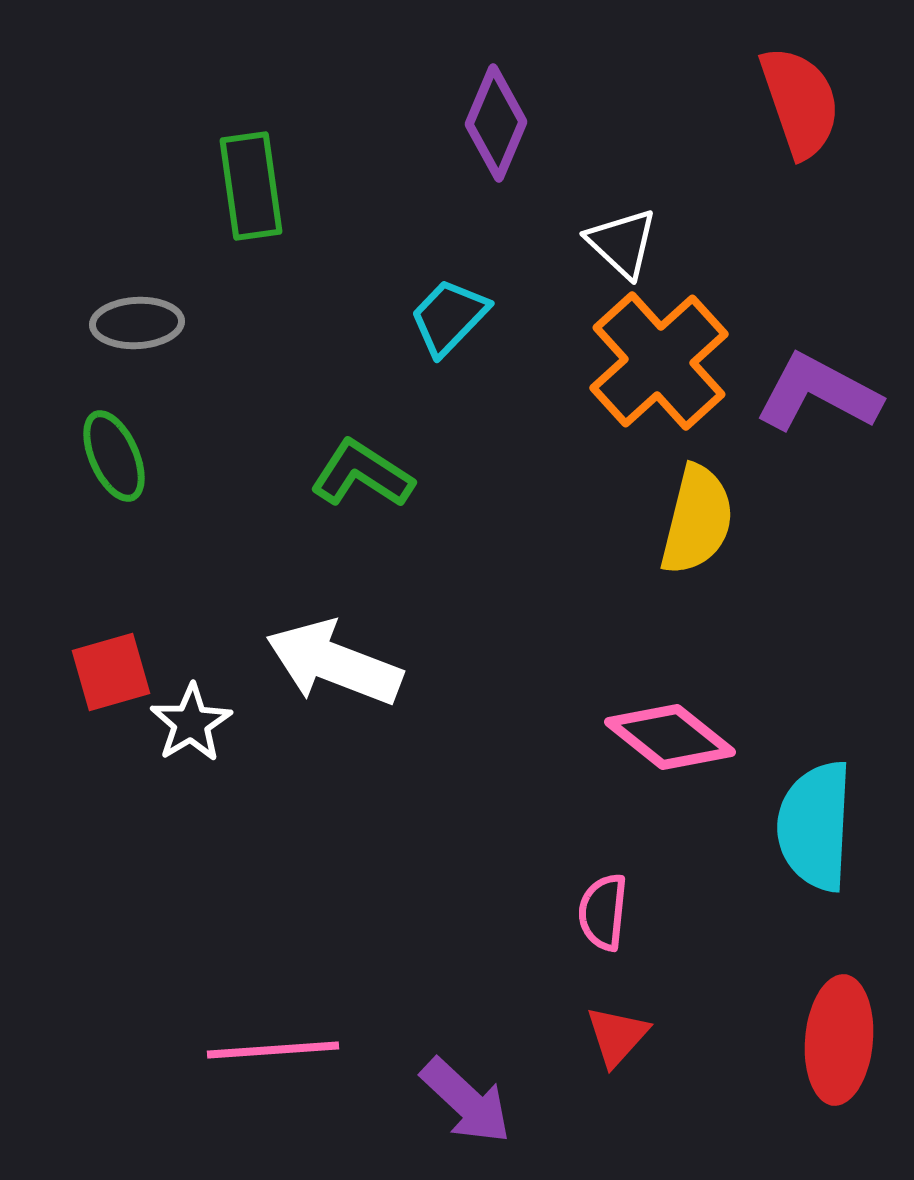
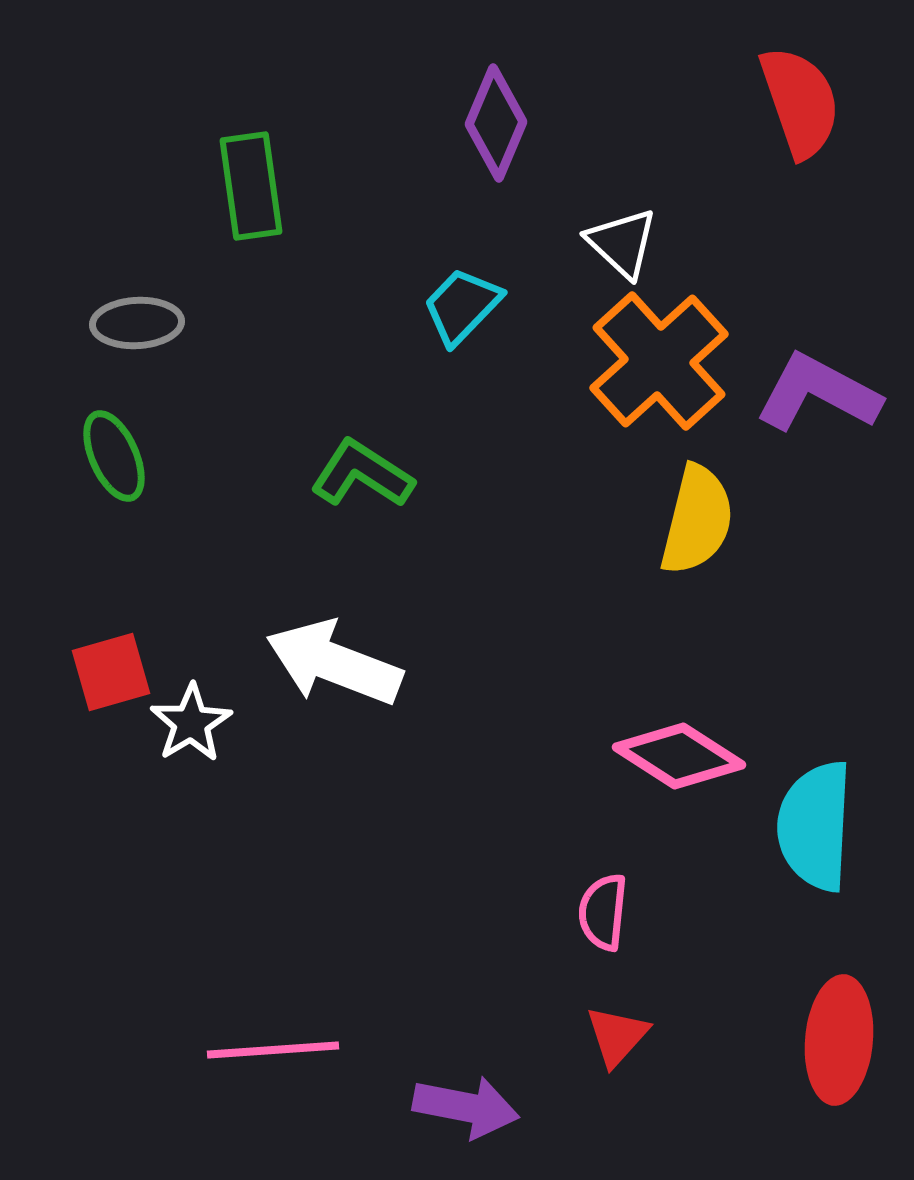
cyan trapezoid: moved 13 px right, 11 px up
pink diamond: moved 9 px right, 19 px down; rotated 6 degrees counterclockwise
purple arrow: moved 6 px down; rotated 32 degrees counterclockwise
